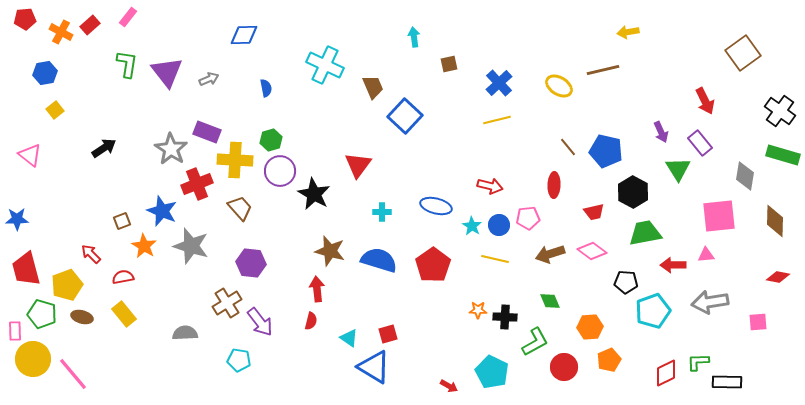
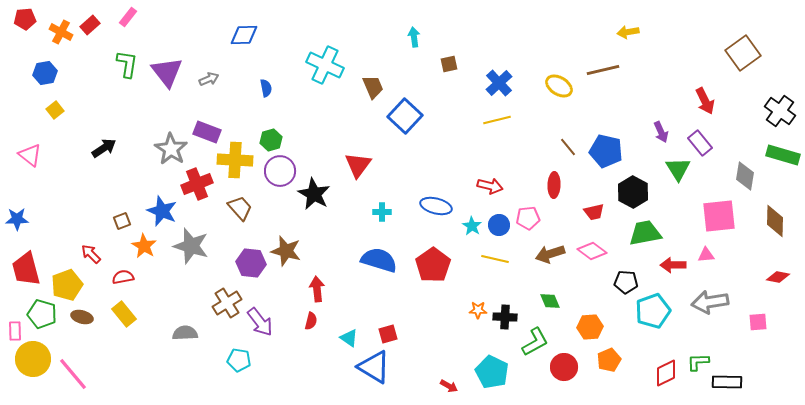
brown star at (330, 251): moved 44 px left
